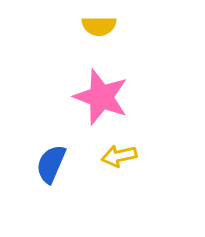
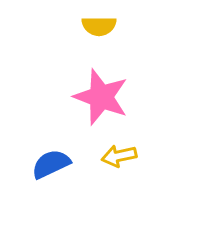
blue semicircle: rotated 42 degrees clockwise
